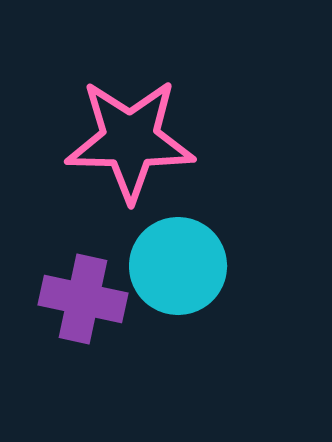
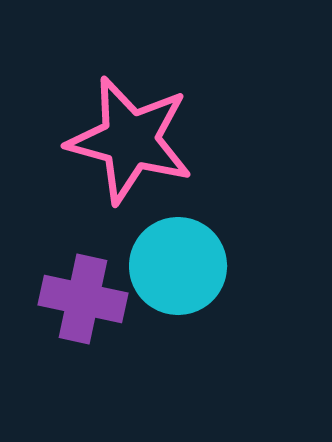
pink star: rotated 14 degrees clockwise
